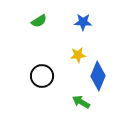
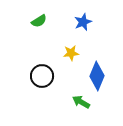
blue star: rotated 24 degrees counterclockwise
yellow star: moved 7 px left, 2 px up
blue diamond: moved 1 px left
